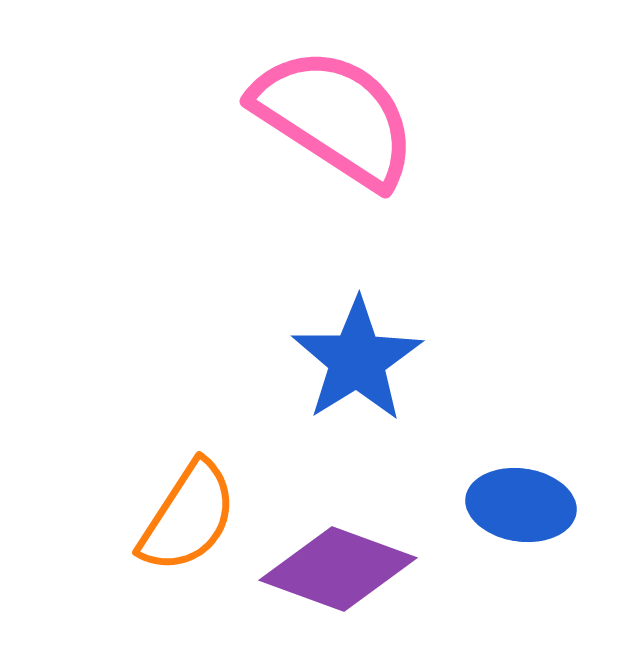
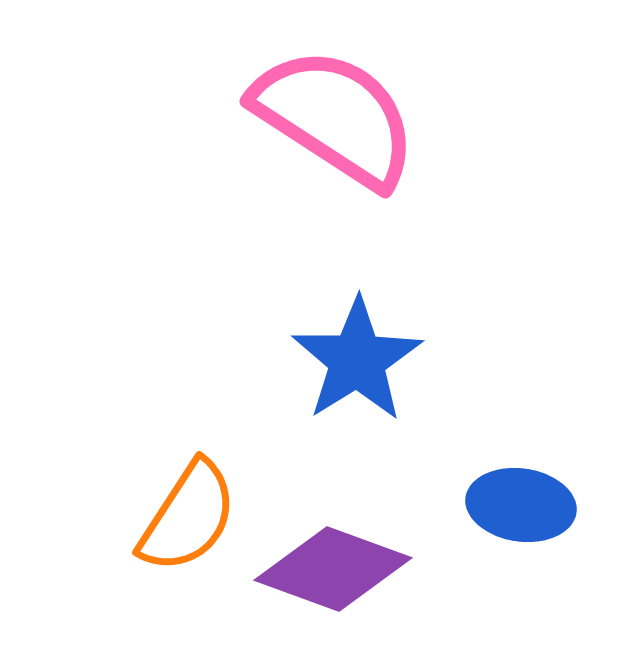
purple diamond: moved 5 px left
